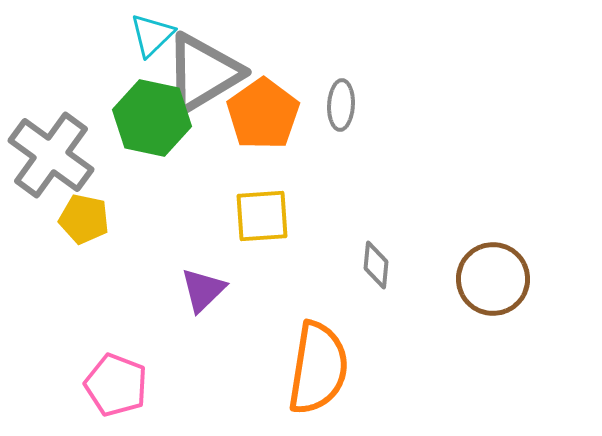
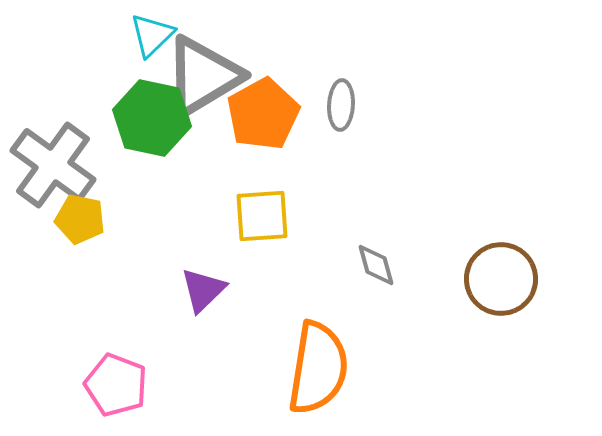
gray triangle: moved 3 px down
orange pentagon: rotated 6 degrees clockwise
gray cross: moved 2 px right, 10 px down
yellow pentagon: moved 4 px left
gray diamond: rotated 21 degrees counterclockwise
brown circle: moved 8 px right
